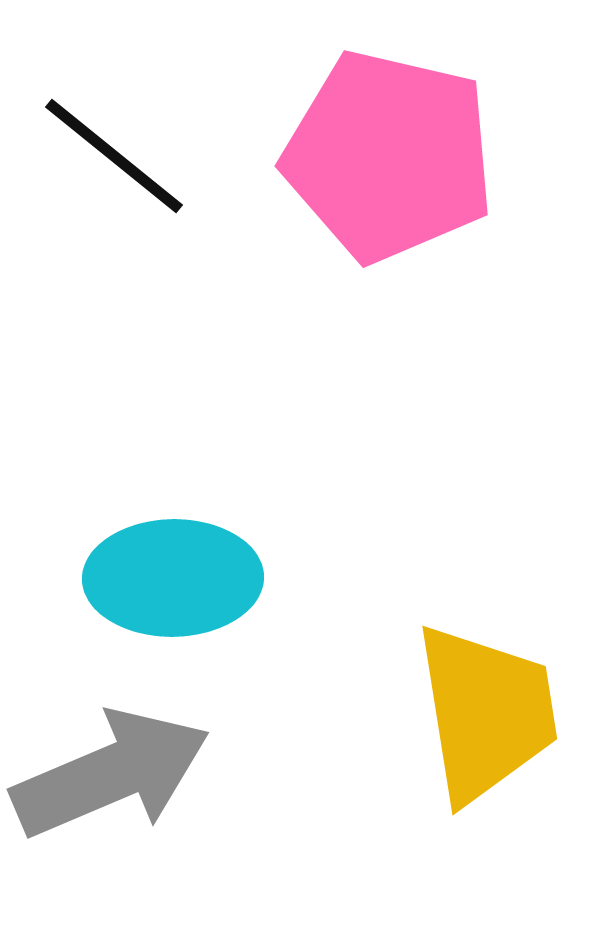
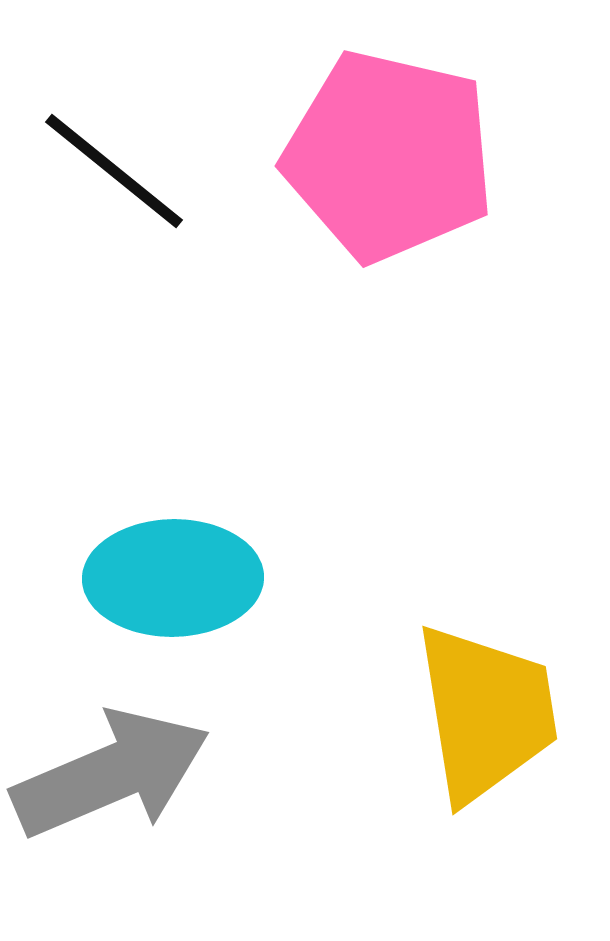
black line: moved 15 px down
